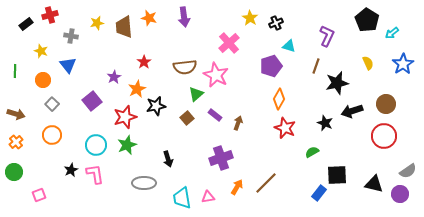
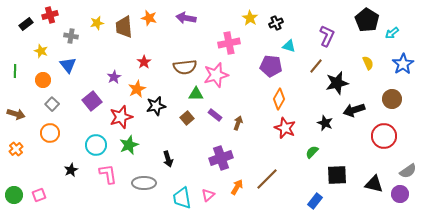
purple arrow at (184, 17): moved 2 px right, 1 px down; rotated 108 degrees clockwise
pink cross at (229, 43): rotated 30 degrees clockwise
purple pentagon at (271, 66): rotated 25 degrees clockwise
brown line at (316, 66): rotated 21 degrees clockwise
pink star at (216, 75): rotated 30 degrees clockwise
green triangle at (196, 94): rotated 42 degrees clockwise
brown circle at (386, 104): moved 6 px right, 5 px up
black arrow at (352, 111): moved 2 px right, 1 px up
red star at (125, 117): moved 4 px left
orange circle at (52, 135): moved 2 px left, 2 px up
orange cross at (16, 142): moved 7 px down
green star at (127, 145): moved 2 px right
green semicircle at (312, 152): rotated 16 degrees counterclockwise
green circle at (14, 172): moved 23 px down
pink L-shape at (95, 174): moved 13 px right
brown line at (266, 183): moved 1 px right, 4 px up
blue rectangle at (319, 193): moved 4 px left, 8 px down
pink triangle at (208, 197): moved 2 px up; rotated 32 degrees counterclockwise
